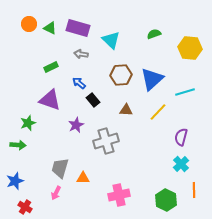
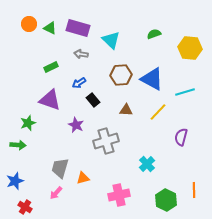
blue triangle: rotated 50 degrees counterclockwise
blue arrow: rotated 72 degrees counterclockwise
purple star: rotated 21 degrees counterclockwise
cyan cross: moved 34 px left
orange triangle: rotated 16 degrees counterclockwise
pink arrow: rotated 16 degrees clockwise
